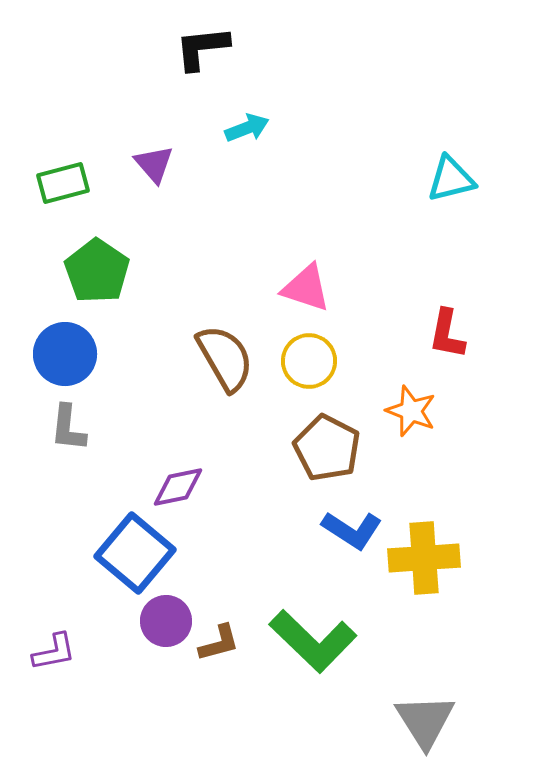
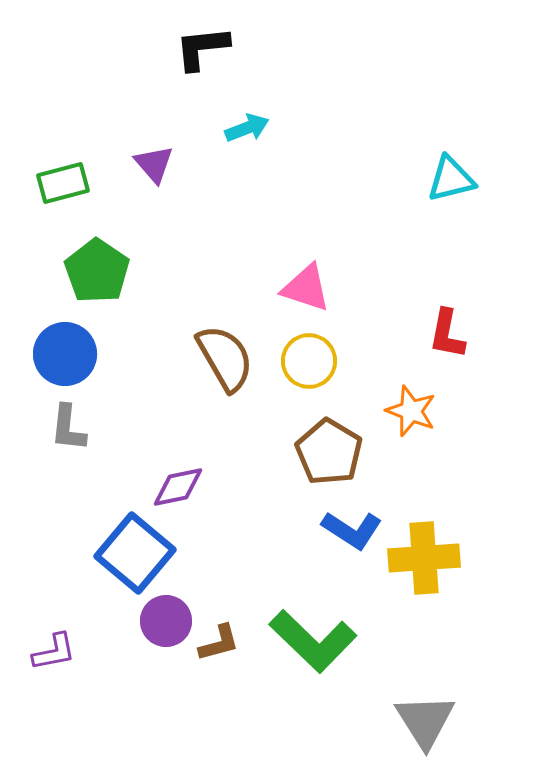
brown pentagon: moved 2 px right, 4 px down; rotated 4 degrees clockwise
